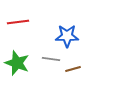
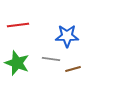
red line: moved 3 px down
